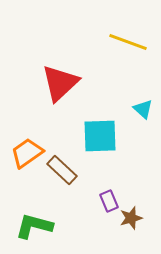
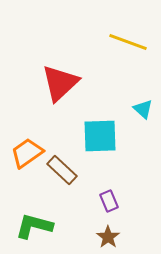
brown star: moved 23 px left, 19 px down; rotated 20 degrees counterclockwise
